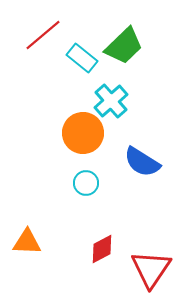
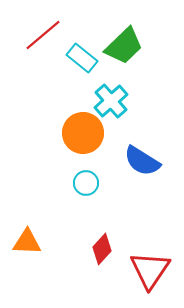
blue semicircle: moved 1 px up
red diamond: rotated 20 degrees counterclockwise
red triangle: moved 1 px left, 1 px down
